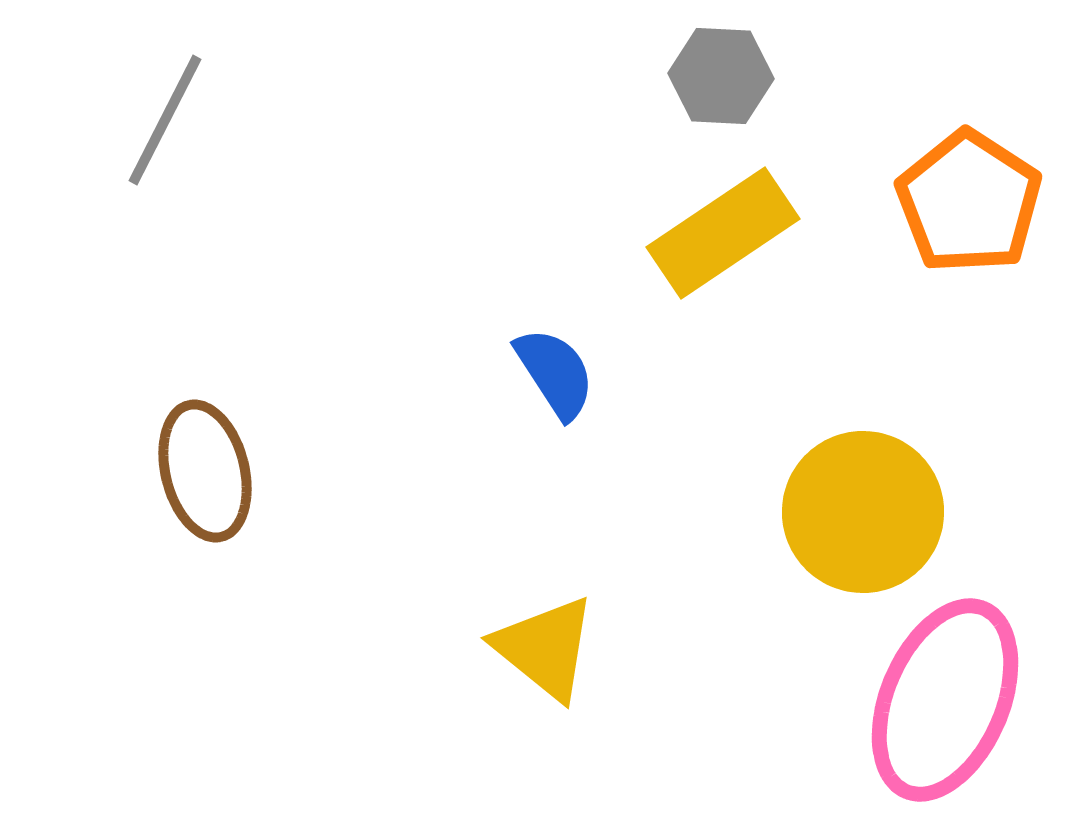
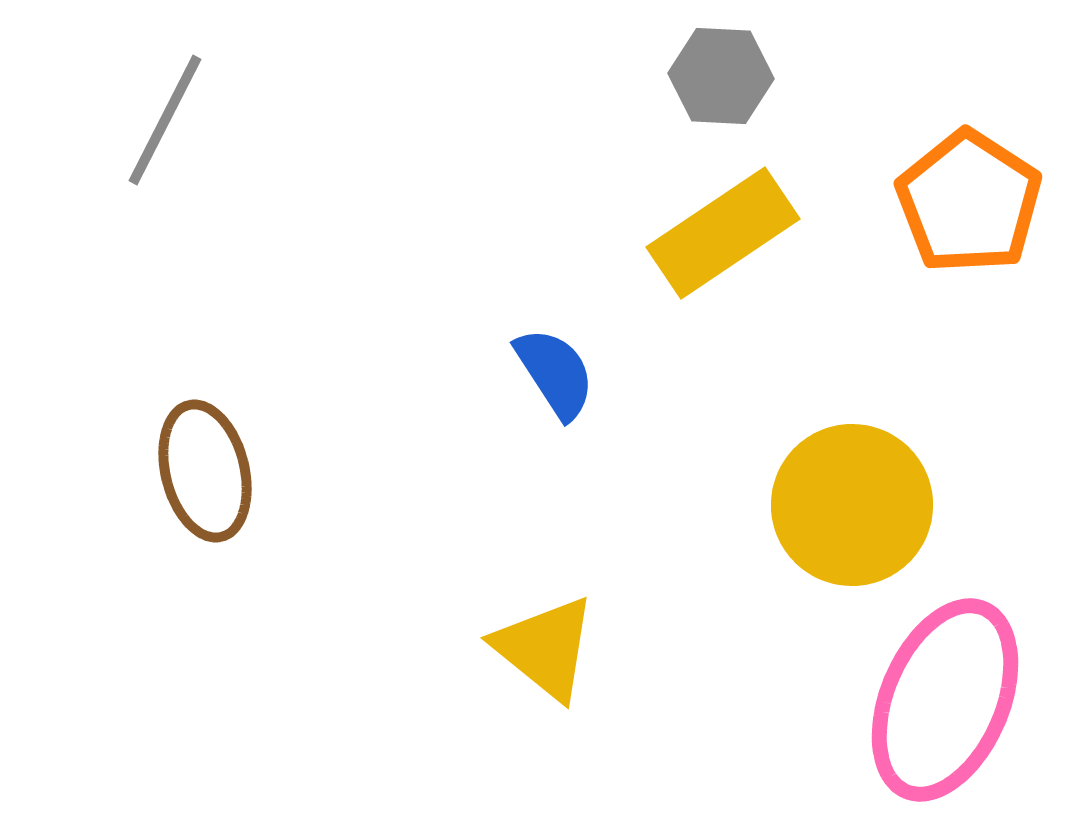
yellow circle: moved 11 px left, 7 px up
